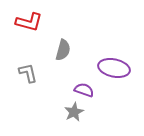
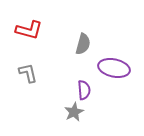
red L-shape: moved 8 px down
gray semicircle: moved 20 px right, 6 px up
purple semicircle: rotated 66 degrees clockwise
